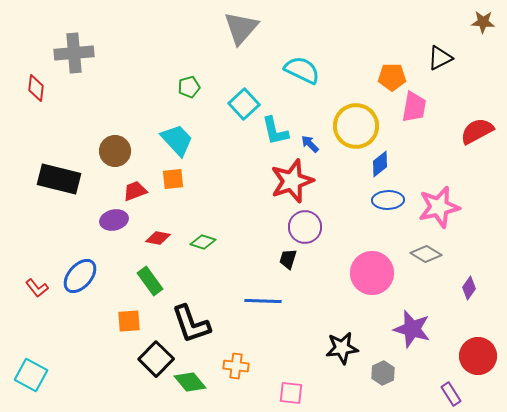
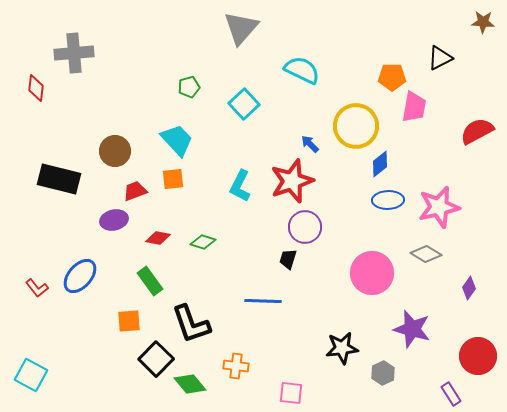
cyan L-shape at (275, 131): moved 35 px left, 55 px down; rotated 40 degrees clockwise
green diamond at (190, 382): moved 2 px down
